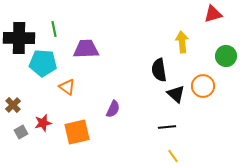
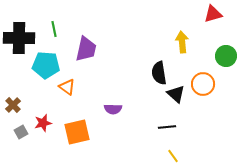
purple trapezoid: rotated 104 degrees clockwise
cyan pentagon: moved 3 px right, 2 px down
black semicircle: moved 3 px down
orange circle: moved 2 px up
purple semicircle: rotated 66 degrees clockwise
